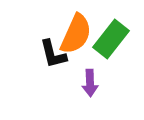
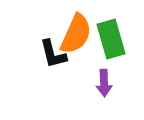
green rectangle: rotated 54 degrees counterclockwise
purple arrow: moved 14 px right
